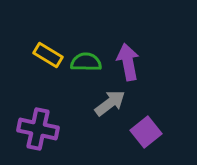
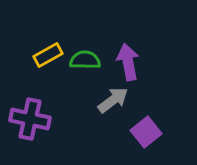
yellow rectangle: rotated 60 degrees counterclockwise
green semicircle: moved 1 px left, 2 px up
gray arrow: moved 3 px right, 3 px up
purple cross: moved 8 px left, 10 px up
